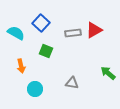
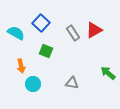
gray rectangle: rotated 63 degrees clockwise
cyan circle: moved 2 px left, 5 px up
